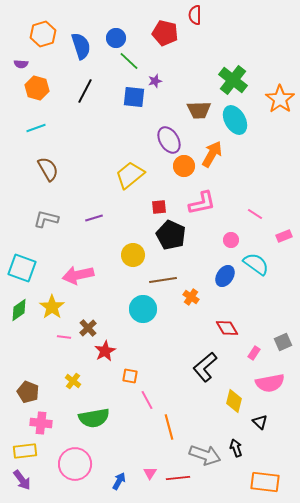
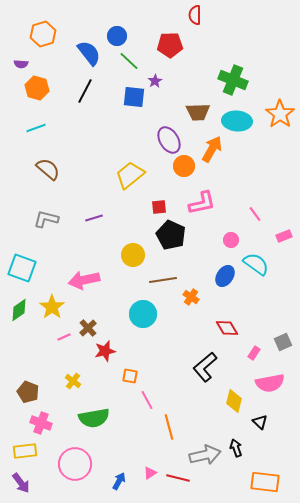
red pentagon at (165, 33): moved 5 px right, 12 px down; rotated 15 degrees counterclockwise
blue circle at (116, 38): moved 1 px right, 2 px up
blue semicircle at (81, 46): moved 8 px right, 7 px down; rotated 20 degrees counterclockwise
green cross at (233, 80): rotated 16 degrees counterclockwise
purple star at (155, 81): rotated 16 degrees counterclockwise
orange star at (280, 99): moved 15 px down
brown trapezoid at (199, 110): moved 1 px left, 2 px down
cyan ellipse at (235, 120): moved 2 px right, 1 px down; rotated 56 degrees counterclockwise
orange arrow at (212, 154): moved 5 px up
brown semicircle at (48, 169): rotated 20 degrees counterclockwise
pink line at (255, 214): rotated 21 degrees clockwise
pink arrow at (78, 275): moved 6 px right, 5 px down
cyan circle at (143, 309): moved 5 px down
pink line at (64, 337): rotated 32 degrees counterclockwise
red star at (105, 351): rotated 15 degrees clockwise
pink cross at (41, 423): rotated 15 degrees clockwise
gray arrow at (205, 455): rotated 32 degrees counterclockwise
pink triangle at (150, 473): rotated 24 degrees clockwise
red line at (178, 478): rotated 20 degrees clockwise
purple arrow at (22, 480): moved 1 px left, 3 px down
